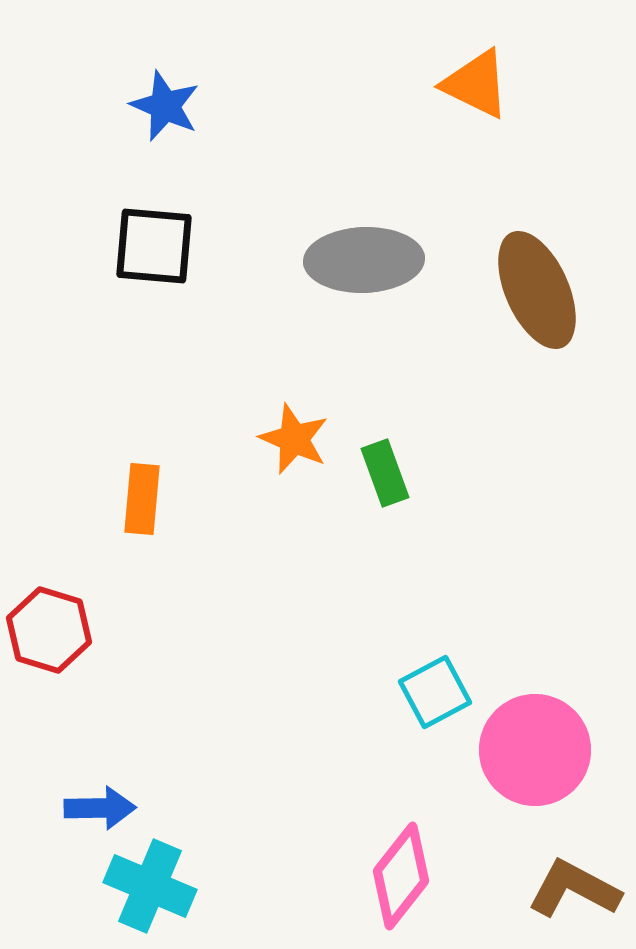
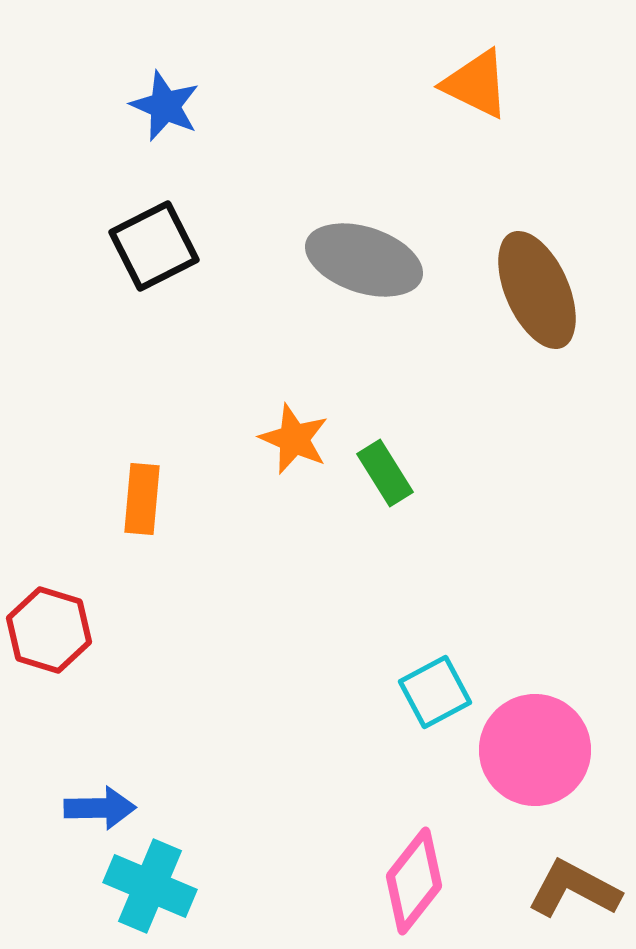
black square: rotated 32 degrees counterclockwise
gray ellipse: rotated 20 degrees clockwise
green rectangle: rotated 12 degrees counterclockwise
pink diamond: moved 13 px right, 5 px down
